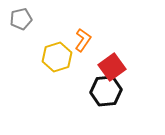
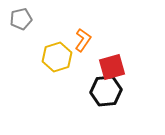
red square: rotated 20 degrees clockwise
